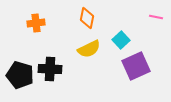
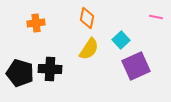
yellow semicircle: rotated 30 degrees counterclockwise
black pentagon: moved 2 px up
